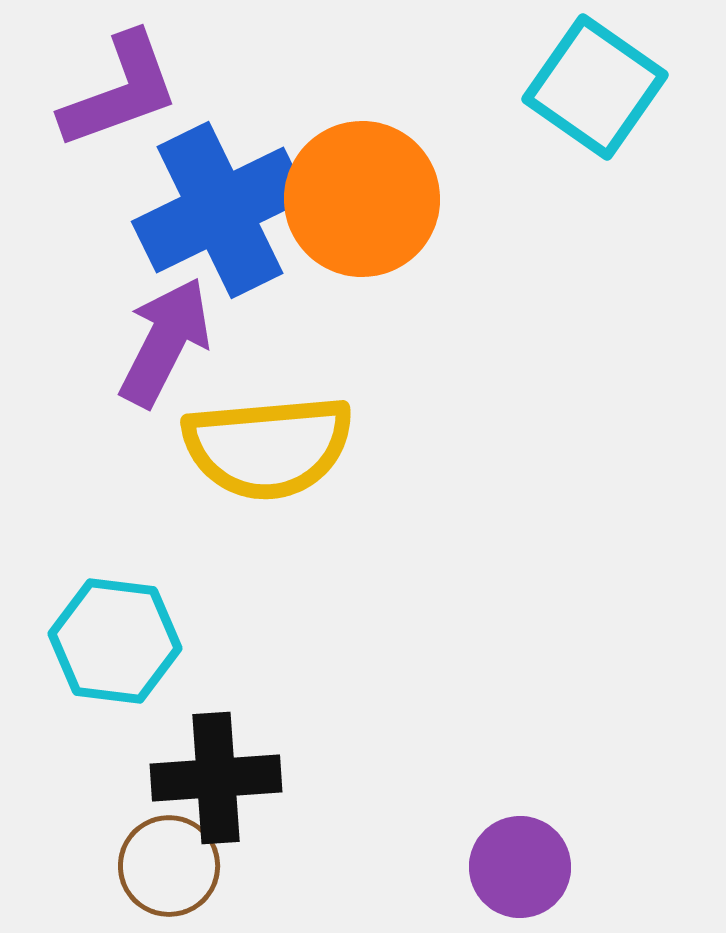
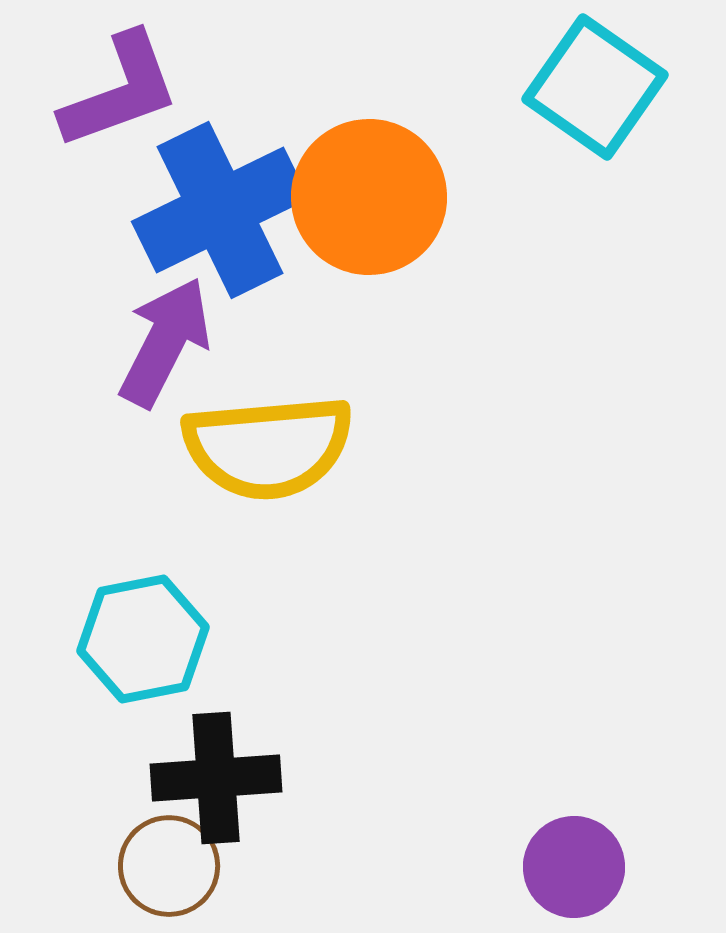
orange circle: moved 7 px right, 2 px up
cyan hexagon: moved 28 px right, 2 px up; rotated 18 degrees counterclockwise
purple circle: moved 54 px right
